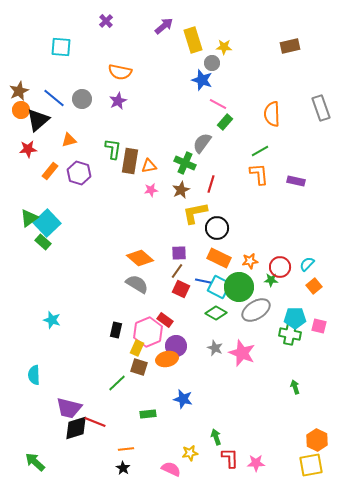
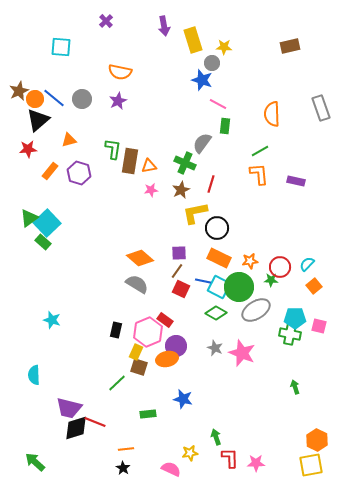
purple arrow at (164, 26): rotated 120 degrees clockwise
orange circle at (21, 110): moved 14 px right, 11 px up
green rectangle at (225, 122): moved 4 px down; rotated 35 degrees counterclockwise
yellow rectangle at (137, 348): moved 1 px left, 4 px down
